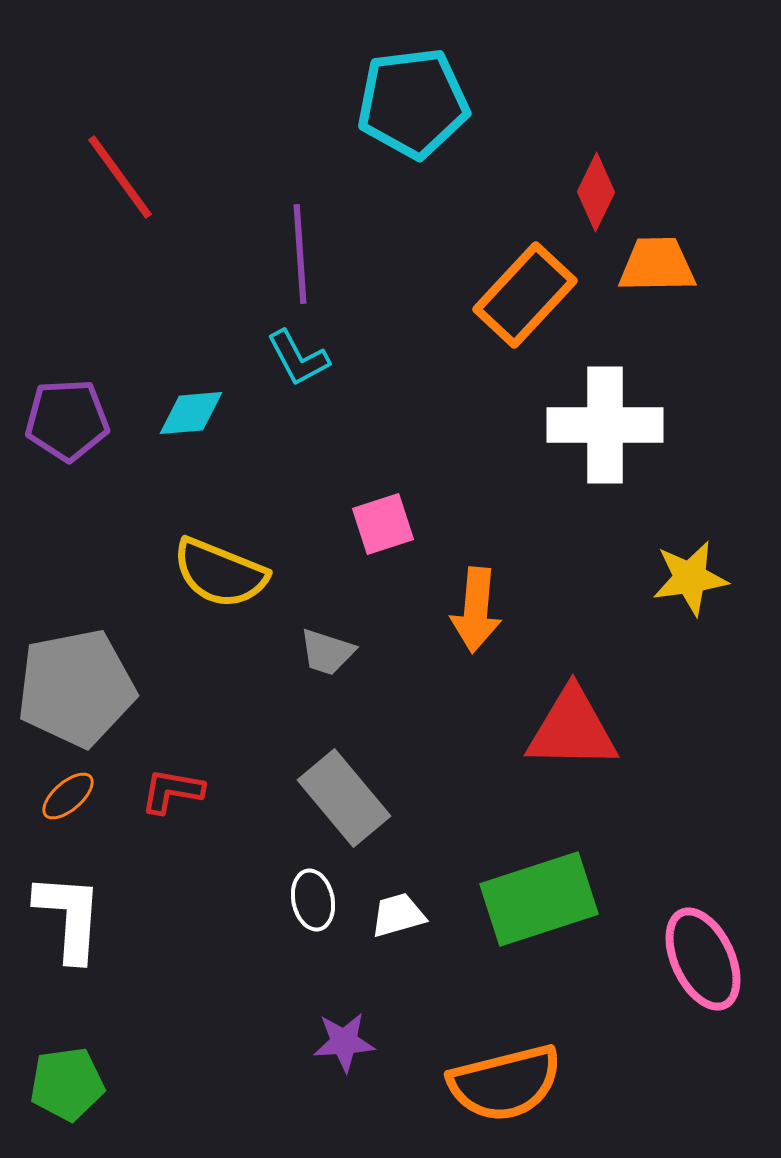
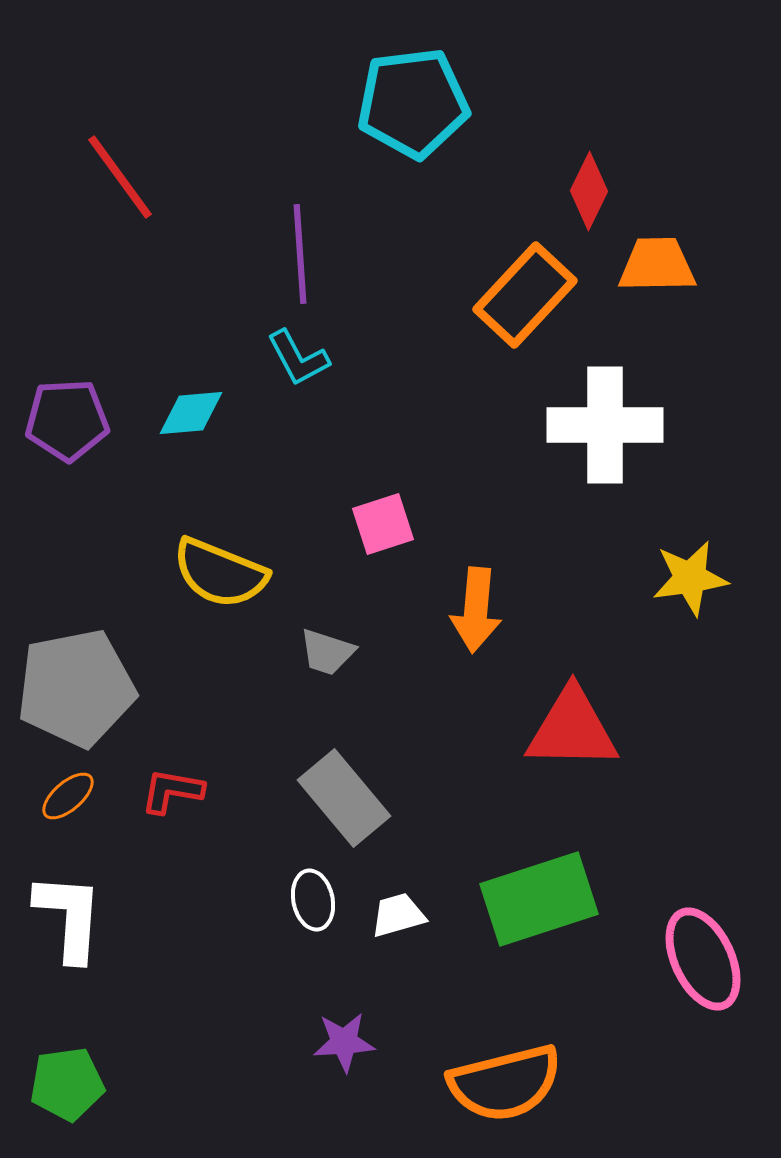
red diamond: moved 7 px left, 1 px up
